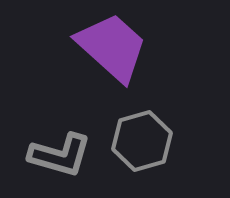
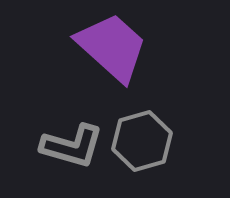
gray L-shape: moved 12 px right, 9 px up
